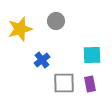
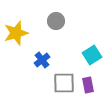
yellow star: moved 4 px left, 4 px down
cyan square: rotated 30 degrees counterclockwise
purple rectangle: moved 2 px left, 1 px down
